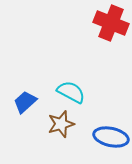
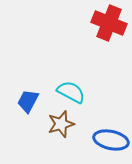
red cross: moved 2 px left
blue trapezoid: moved 3 px right, 1 px up; rotated 20 degrees counterclockwise
blue ellipse: moved 3 px down
